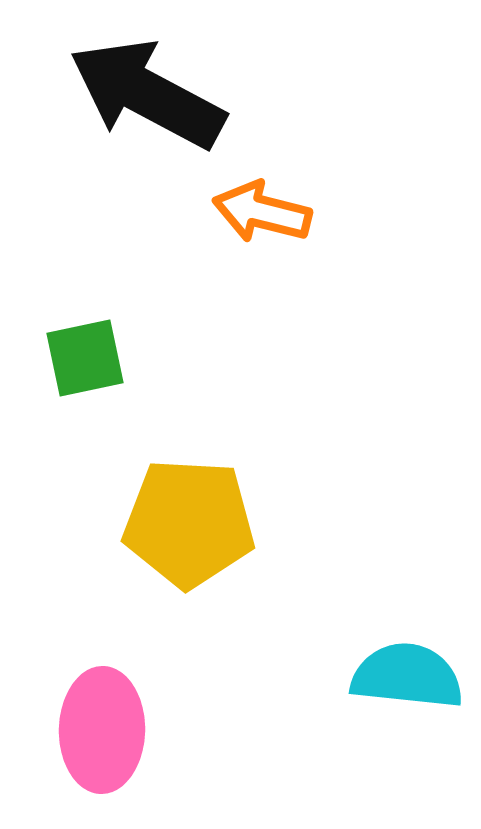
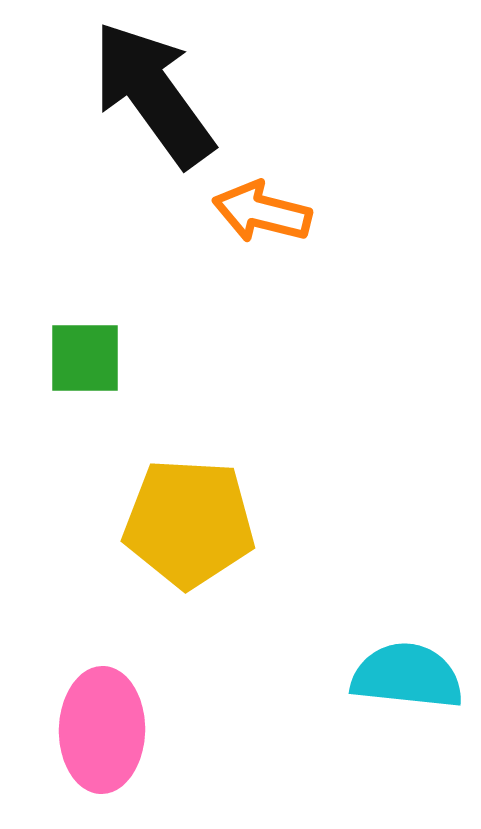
black arrow: moved 6 px right; rotated 26 degrees clockwise
green square: rotated 12 degrees clockwise
